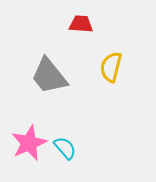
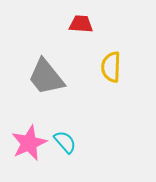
yellow semicircle: rotated 12 degrees counterclockwise
gray trapezoid: moved 3 px left, 1 px down
cyan semicircle: moved 6 px up
